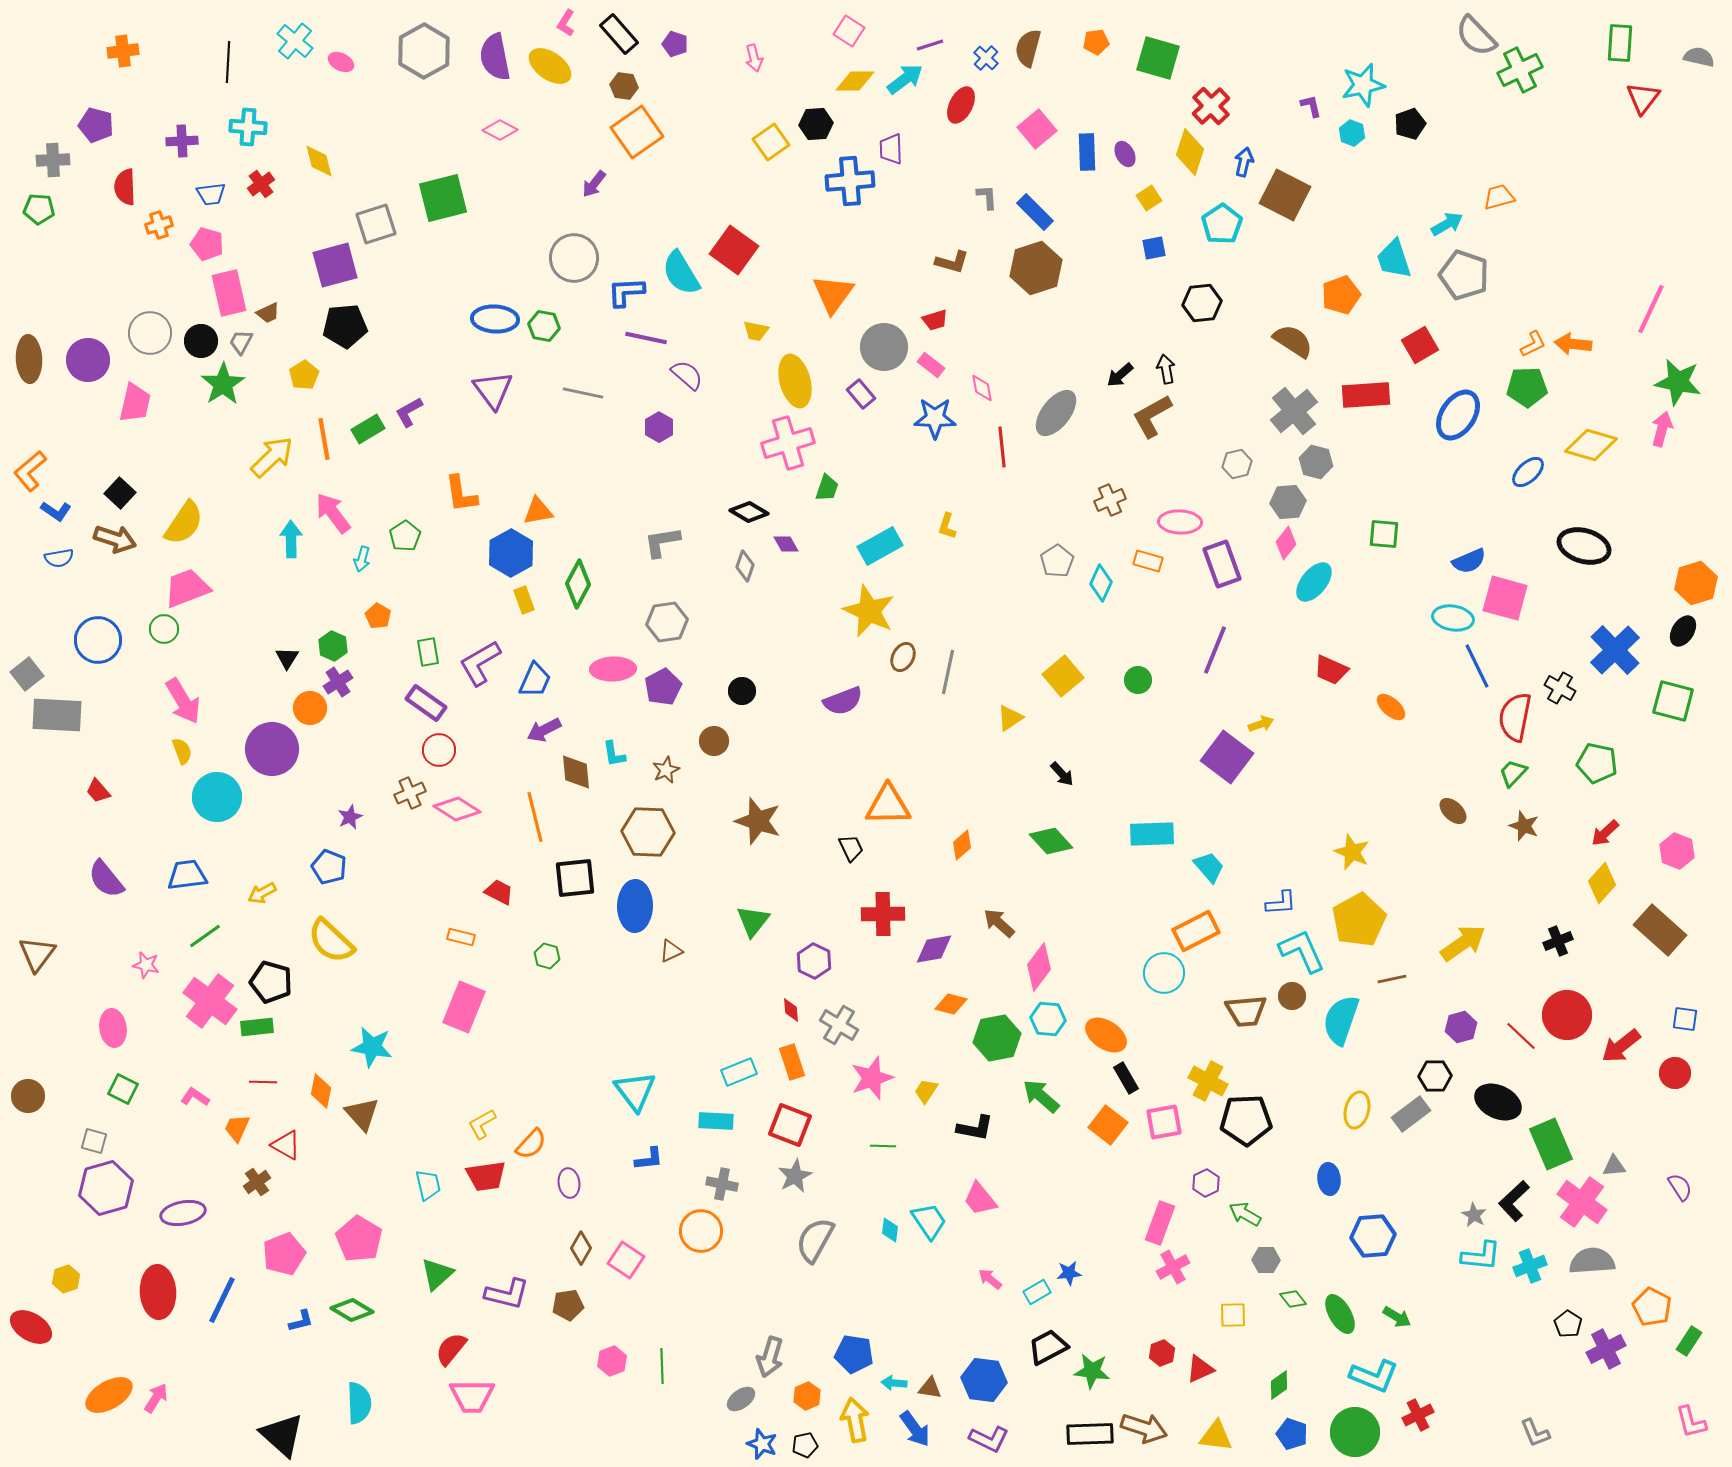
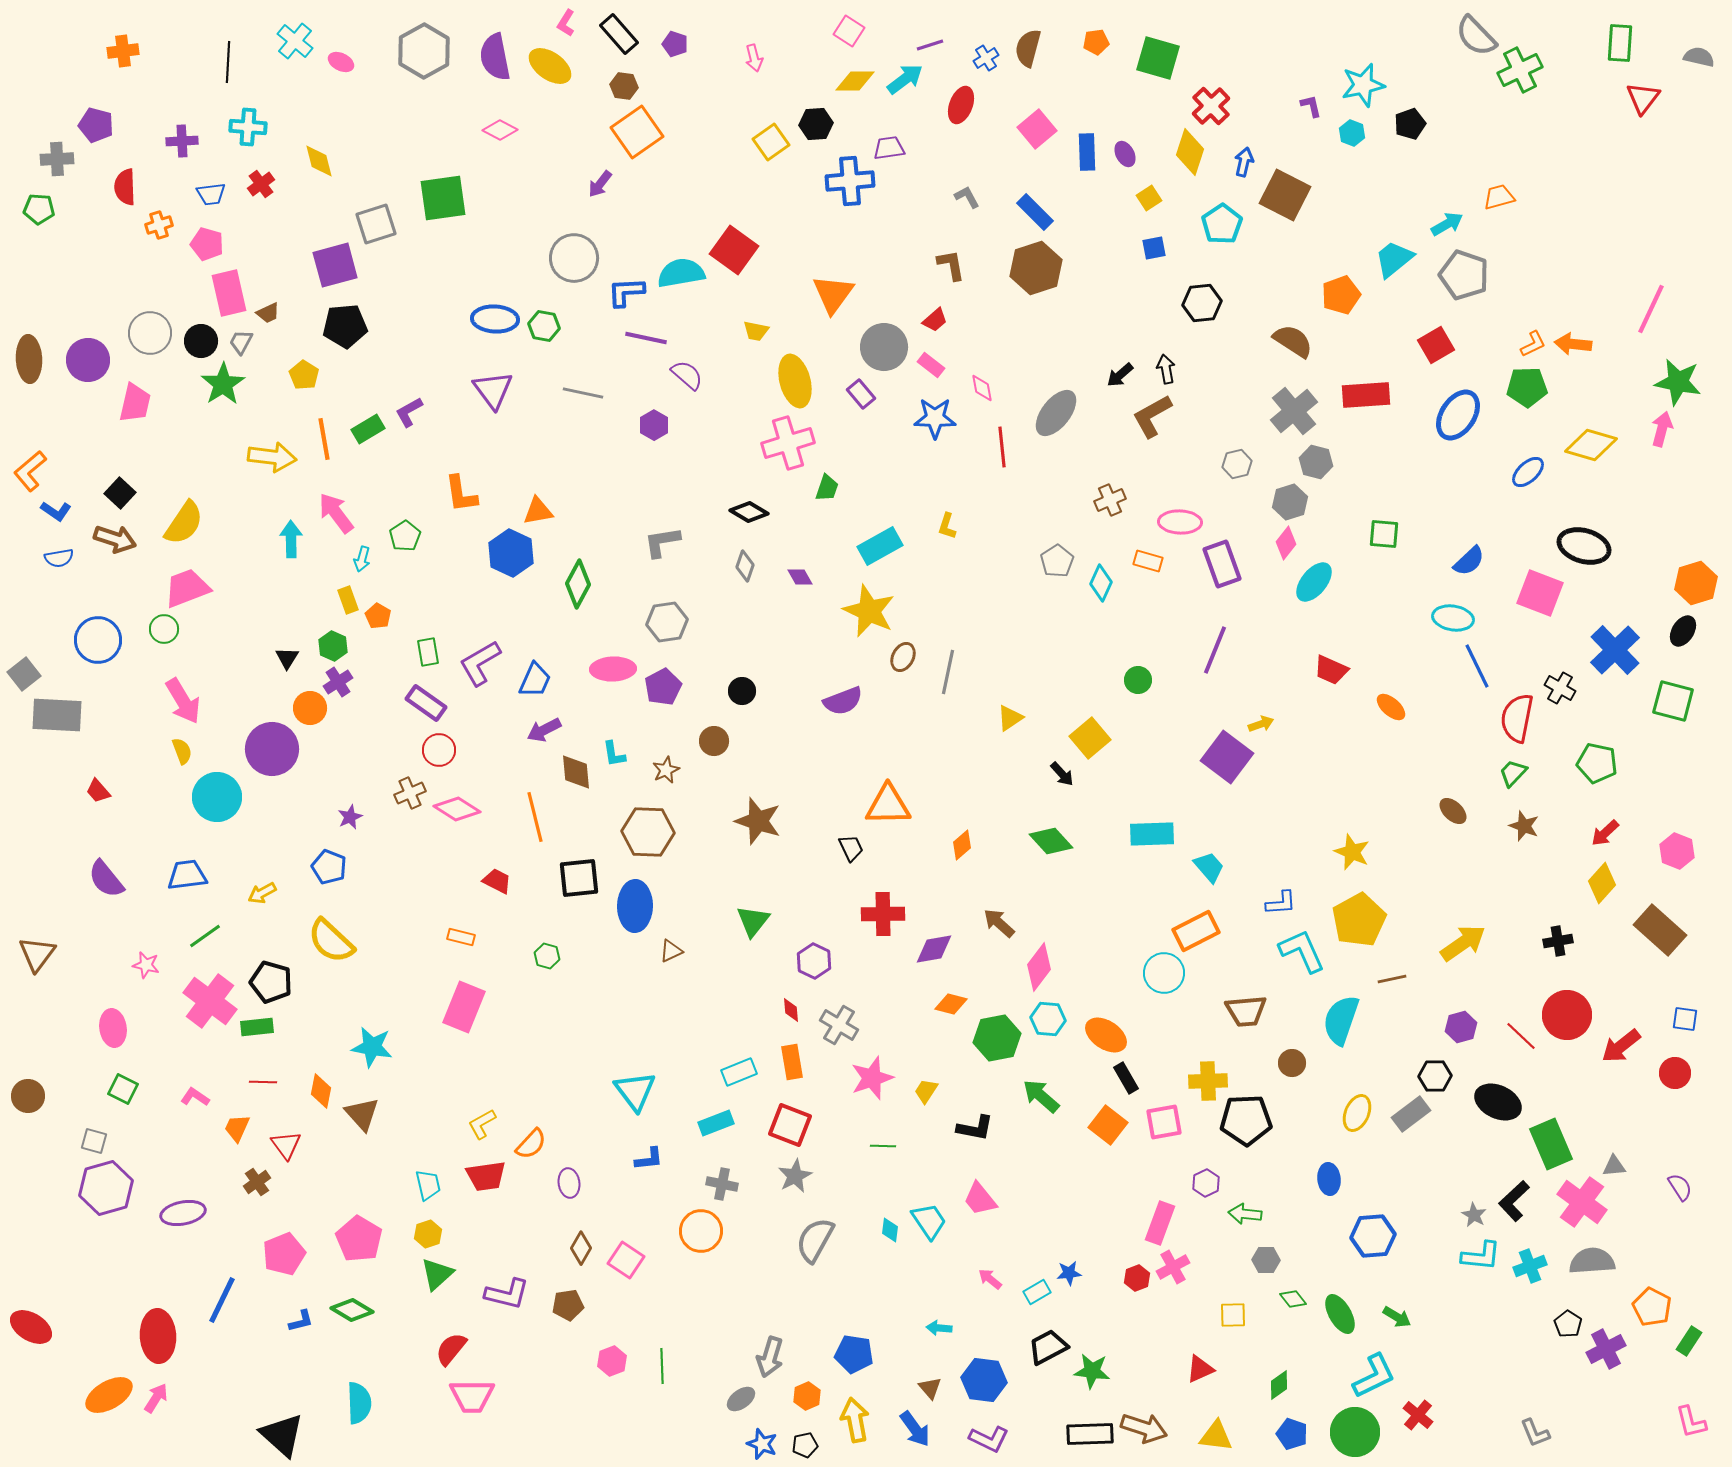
blue cross at (986, 58): rotated 15 degrees clockwise
red ellipse at (961, 105): rotated 6 degrees counterclockwise
purple trapezoid at (891, 149): moved 2 px left, 1 px up; rotated 84 degrees clockwise
gray cross at (53, 160): moved 4 px right, 1 px up
purple arrow at (594, 184): moved 6 px right
gray L-shape at (987, 197): moved 20 px left; rotated 24 degrees counterclockwise
green square at (443, 198): rotated 6 degrees clockwise
cyan trapezoid at (1394, 259): rotated 69 degrees clockwise
brown L-shape at (952, 262): moved 1 px left, 3 px down; rotated 116 degrees counterclockwise
cyan semicircle at (681, 273): rotated 111 degrees clockwise
red trapezoid at (935, 320): rotated 24 degrees counterclockwise
red square at (1420, 345): moved 16 px right
yellow pentagon at (304, 375): rotated 8 degrees counterclockwise
purple hexagon at (659, 427): moved 5 px left, 2 px up
yellow arrow at (272, 457): rotated 51 degrees clockwise
gray hexagon at (1288, 502): moved 2 px right; rotated 12 degrees counterclockwise
pink arrow at (333, 513): moved 3 px right
purple diamond at (786, 544): moved 14 px right, 33 px down
blue hexagon at (511, 553): rotated 6 degrees counterclockwise
blue semicircle at (1469, 561): rotated 20 degrees counterclockwise
pink square at (1505, 598): moved 35 px right, 5 px up; rotated 6 degrees clockwise
yellow rectangle at (524, 600): moved 176 px left
gray square at (27, 674): moved 3 px left
yellow square at (1063, 676): moved 27 px right, 62 px down
red semicircle at (1515, 717): moved 2 px right, 1 px down
black square at (575, 878): moved 4 px right
red trapezoid at (499, 892): moved 2 px left, 11 px up
black cross at (1558, 941): rotated 12 degrees clockwise
brown circle at (1292, 996): moved 67 px down
orange rectangle at (792, 1062): rotated 8 degrees clockwise
yellow cross at (1208, 1081): rotated 30 degrees counterclockwise
yellow ellipse at (1357, 1110): moved 3 px down; rotated 9 degrees clockwise
cyan rectangle at (716, 1121): moved 2 px down; rotated 24 degrees counterclockwise
red triangle at (286, 1145): rotated 24 degrees clockwise
green arrow at (1245, 1214): rotated 24 degrees counterclockwise
yellow hexagon at (66, 1279): moved 362 px right, 45 px up
red ellipse at (158, 1292): moved 44 px down
red hexagon at (1162, 1353): moved 25 px left, 75 px up
cyan L-shape at (1374, 1376): rotated 48 degrees counterclockwise
cyan arrow at (894, 1383): moved 45 px right, 55 px up
brown triangle at (930, 1388): rotated 40 degrees clockwise
red cross at (1418, 1415): rotated 24 degrees counterclockwise
